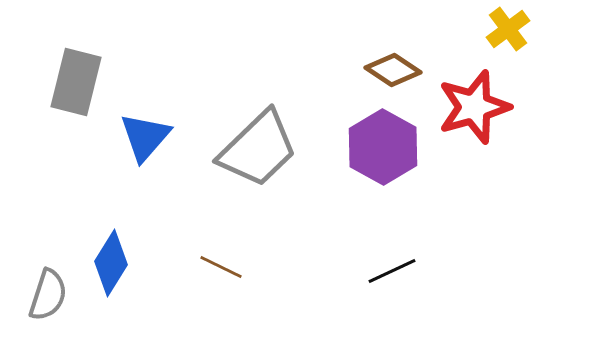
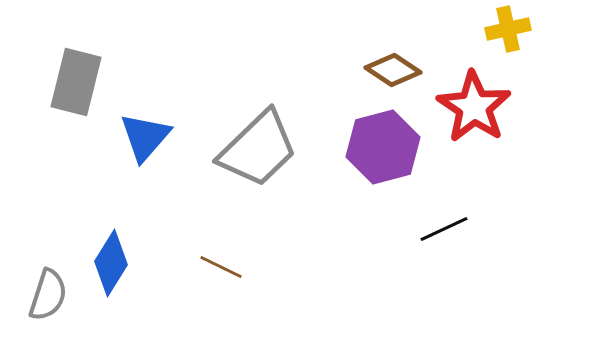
yellow cross: rotated 24 degrees clockwise
red star: rotated 22 degrees counterclockwise
purple hexagon: rotated 16 degrees clockwise
black line: moved 52 px right, 42 px up
